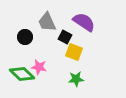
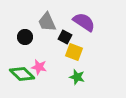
green star: moved 1 px right, 2 px up; rotated 21 degrees clockwise
